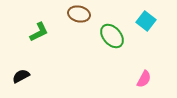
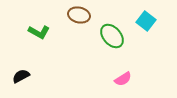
brown ellipse: moved 1 px down
green L-shape: rotated 55 degrees clockwise
pink semicircle: moved 21 px left; rotated 30 degrees clockwise
